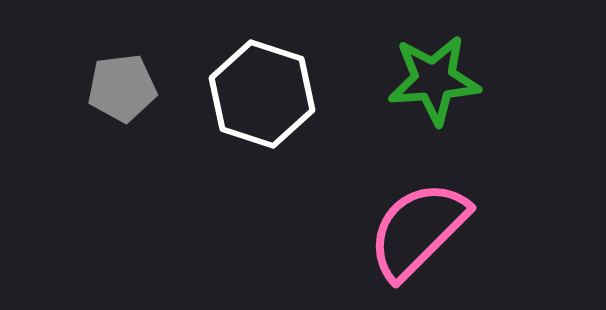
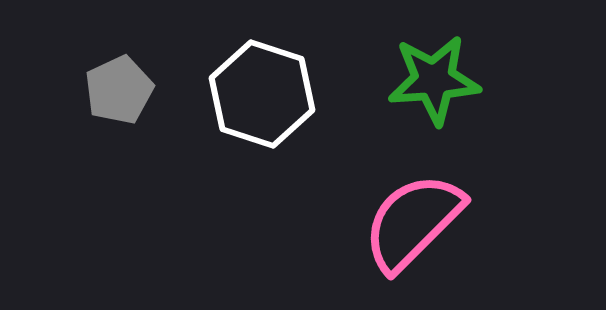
gray pentagon: moved 3 px left, 2 px down; rotated 18 degrees counterclockwise
pink semicircle: moved 5 px left, 8 px up
